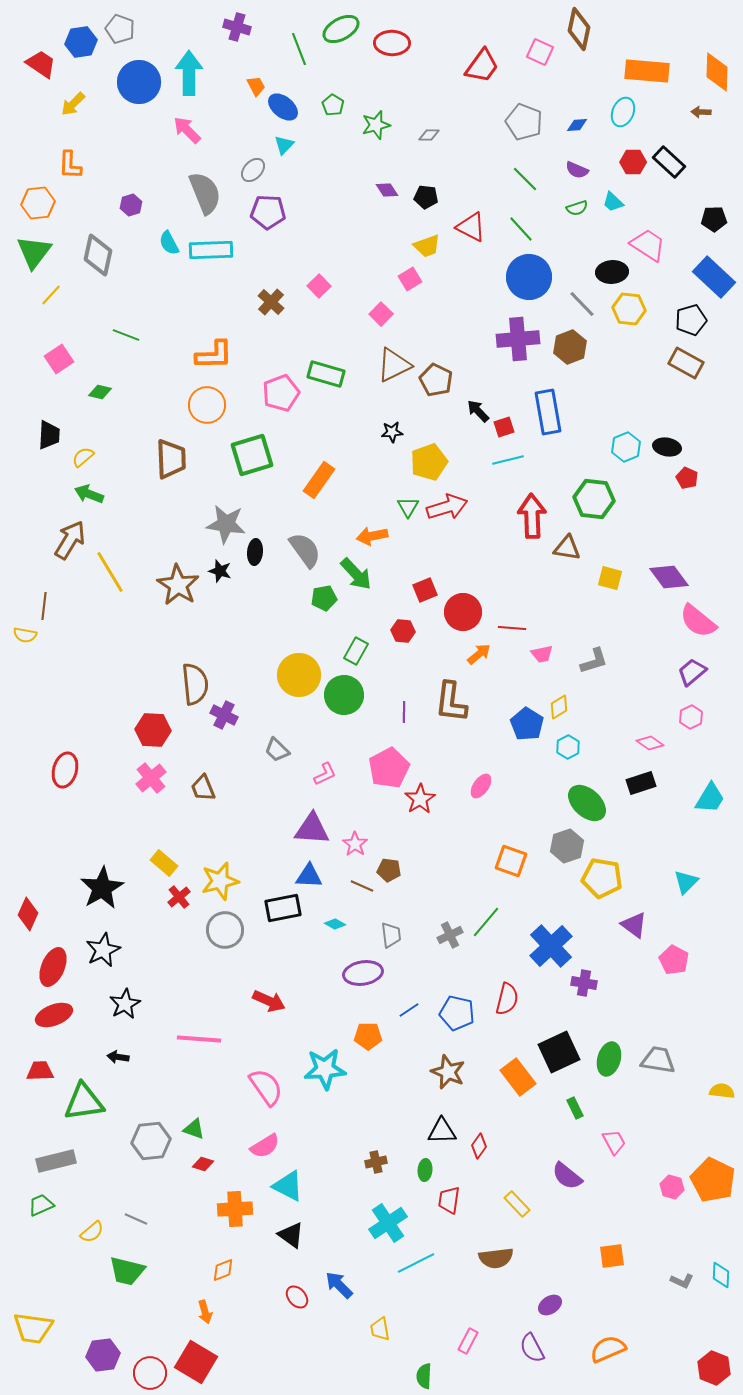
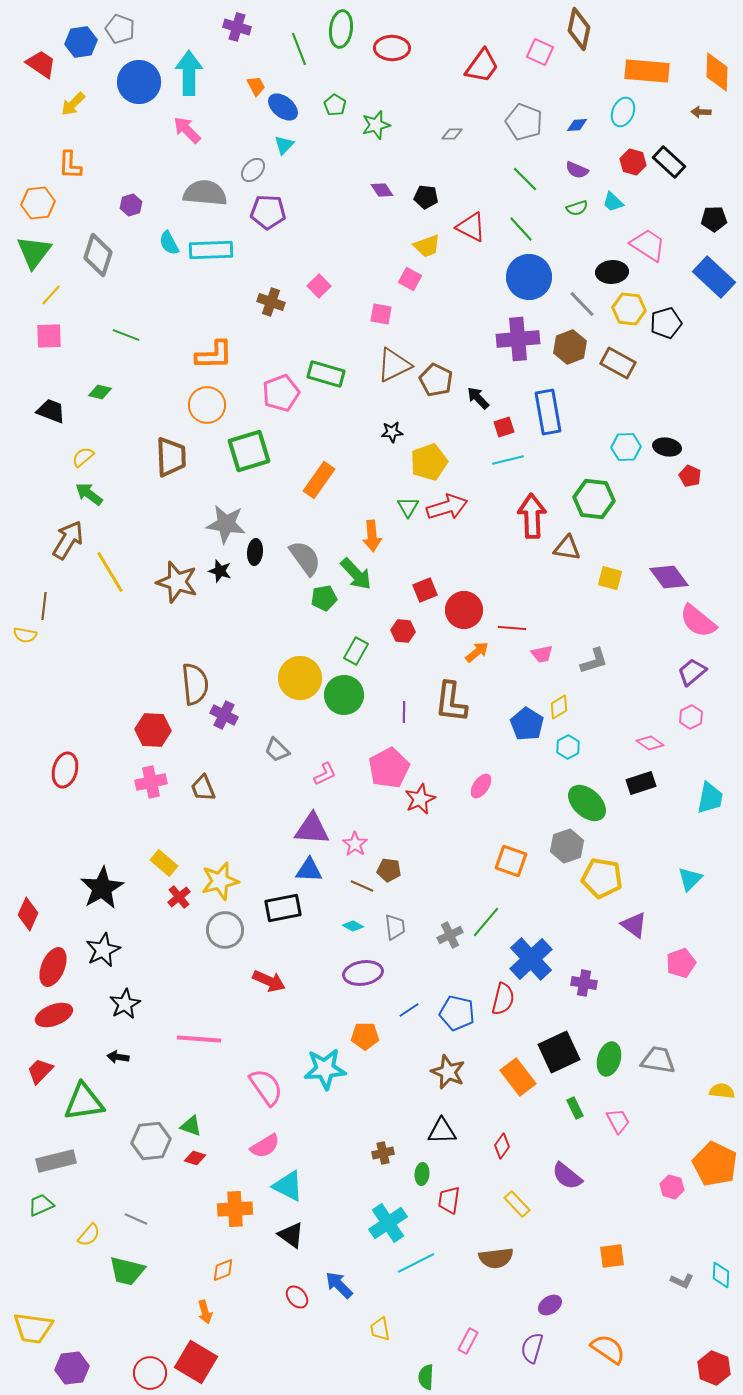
green ellipse at (341, 29): rotated 54 degrees counterclockwise
red ellipse at (392, 43): moved 5 px down
green pentagon at (333, 105): moved 2 px right
gray diamond at (429, 135): moved 23 px right, 1 px up
red hexagon at (633, 162): rotated 15 degrees clockwise
purple diamond at (387, 190): moved 5 px left
gray semicircle at (205, 193): rotated 63 degrees counterclockwise
gray diamond at (98, 255): rotated 6 degrees clockwise
pink square at (410, 279): rotated 30 degrees counterclockwise
brown cross at (271, 302): rotated 24 degrees counterclockwise
pink square at (381, 314): rotated 35 degrees counterclockwise
black pentagon at (691, 320): moved 25 px left, 3 px down
pink square at (59, 359): moved 10 px left, 23 px up; rotated 32 degrees clockwise
brown rectangle at (686, 363): moved 68 px left
black arrow at (478, 411): moved 13 px up
black trapezoid at (49, 435): moved 2 px right, 24 px up; rotated 72 degrees counterclockwise
cyan hexagon at (626, 447): rotated 20 degrees clockwise
green square at (252, 455): moved 3 px left, 4 px up
brown trapezoid at (171, 459): moved 2 px up
red pentagon at (687, 478): moved 3 px right, 2 px up
green arrow at (89, 494): rotated 16 degrees clockwise
orange arrow at (372, 536): rotated 84 degrees counterclockwise
brown arrow at (70, 540): moved 2 px left
gray semicircle at (305, 550): moved 8 px down
brown star at (178, 585): moved 1 px left, 3 px up; rotated 15 degrees counterclockwise
red circle at (463, 612): moved 1 px right, 2 px up
orange arrow at (479, 654): moved 2 px left, 2 px up
yellow circle at (299, 675): moved 1 px right, 3 px down
pink cross at (151, 778): moved 4 px down; rotated 28 degrees clockwise
cyan trapezoid at (710, 798): rotated 20 degrees counterclockwise
red star at (420, 799): rotated 8 degrees clockwise
blue triangle at (309, 876): moved 6 px up
cyan triangle at (686, 882): moved 4 px right, 3 px up
cyan diamond at (335, 924): moved 18 px right, 2 px down
gray trapezoid at (391, 935): moved 4 px right, 8 px up
blue cross at (551, 946): moved 20 px left, 13 px down
pink pentagon at (674, 960): moved 7 px right, 3 px down; rotated 24 degrees clockwise
red semicircle at (507, 999): moved 4 px left
red arrow at (269, 1001): moved 20 px up
orange pentagon at (368, 1036): moved 3 px left
red trapezoid at (40, 1071): rotated 44 degrees counterclockwise
green triangle at (194, 1129): moved 3 px left, 3 px up
pink trapezoid at (614, 1142): moved 4 px right, 21 px up
red diamond at (479, 1146): moved 23 px right
brown cross at (376, 1162): moved 7 px right, 9 px up
red diamond at (203, 1164): moved 8 px left, 6 px up
green ellipse at (425, 1170): moved 3 px left, 4 px down
orange pentagon at (713, 1180): moved 2 px right, 16 px up
yellow semicircle at (92, 1232): moved 3 px left, 3 px down; rotated 10 degrees counterclockwise
purple semicircle at (532, 1348): rotated 44 degrees clockwise
orange semicircle at (608, 1349): rotated 57 degrees clockwise
purple hexagon at (103, 1355): moved 31 px left, 13 px down
green semicircle at (424, 1376): moved 2 px right, 1 px down
